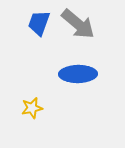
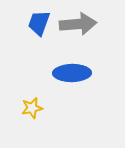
gray arrow: rotated 45 degrees counterclockwise
blue ellipse: moved 6 px left, 1 px up
